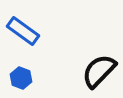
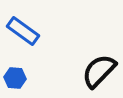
blue hexagon: moved 6 px left; rotated 15 degrees counterclockwise
